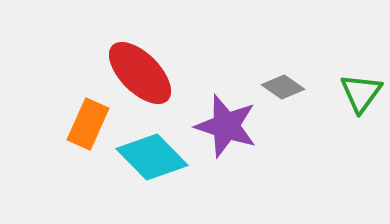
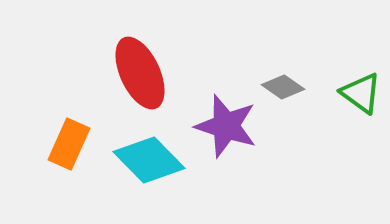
red ellipse: rotated 20 degrees clockwise
green triangle: rotated 30 degrees counterclockwise
orange rectangle: moved 19 px left, 20 px down
cyan diamond: moved 3 px left, 3 px down
